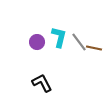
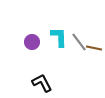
cyan L-shape: rotated 15 degrees counterclockwise
purple circle: moved 5 px left
